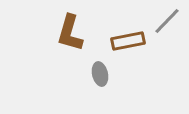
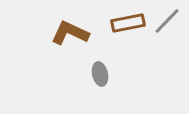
brown L-shape: rotated 99 degrees clockwise
brown rectangle: moved 18 px up
